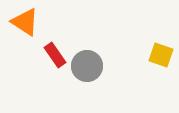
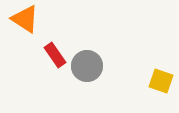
orange triangle: moved 3 px up
yellow square: moved 26 px down
